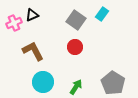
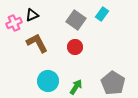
brown L-shape: moved 4 px right, 8 px up
cyan circle: moved 5 px right, 1 px up
